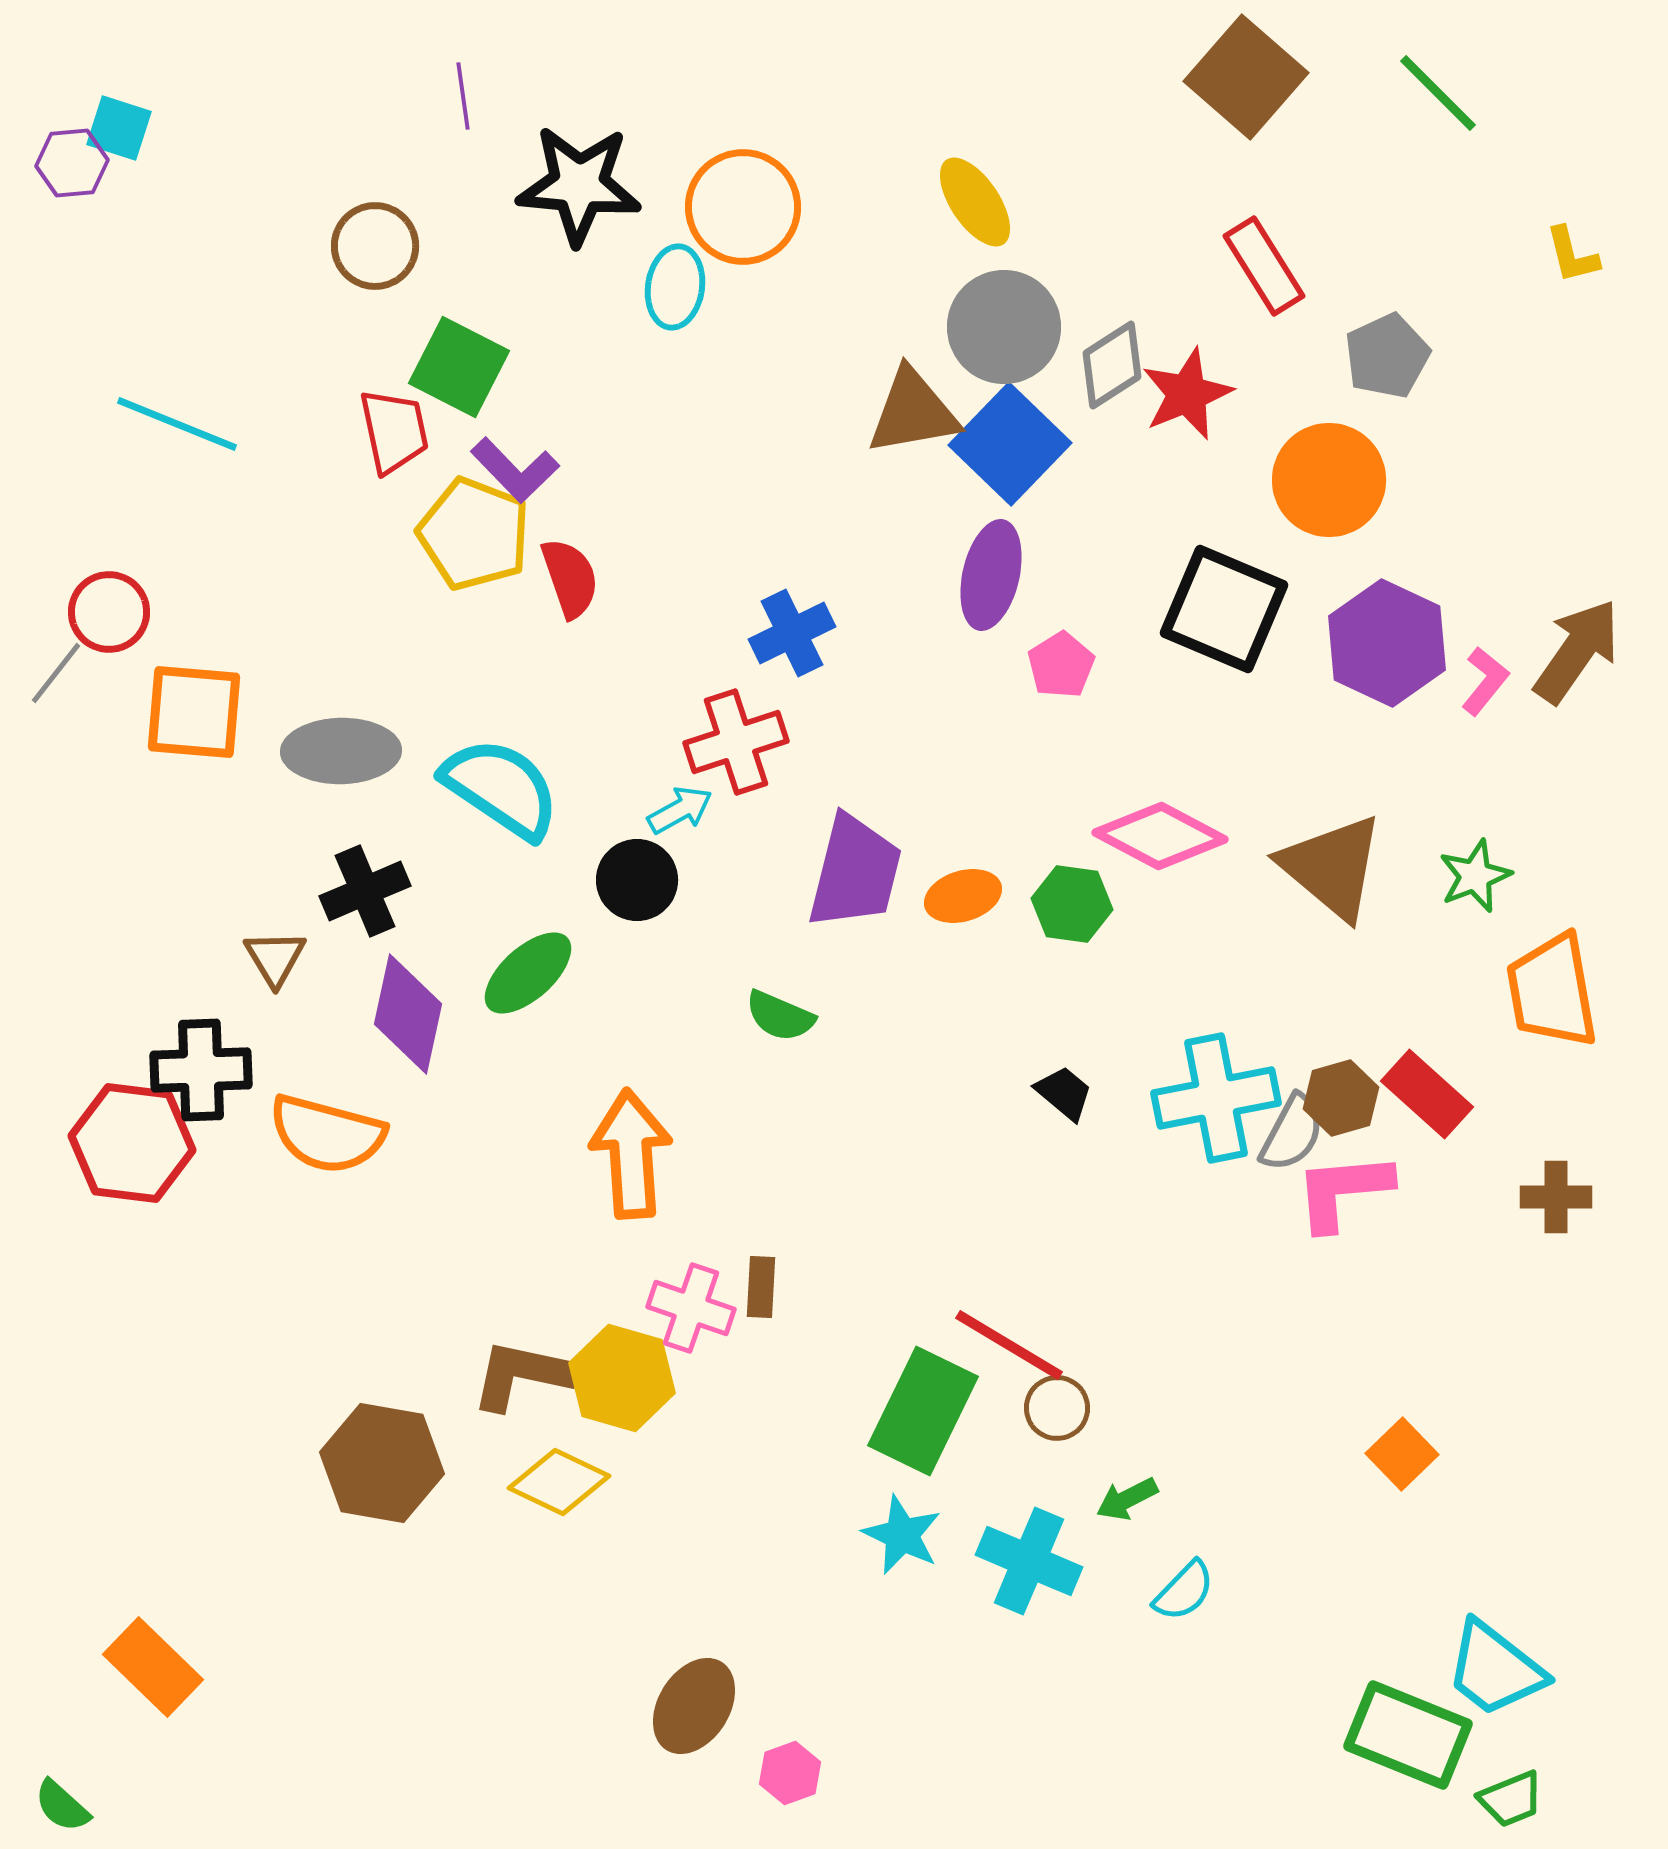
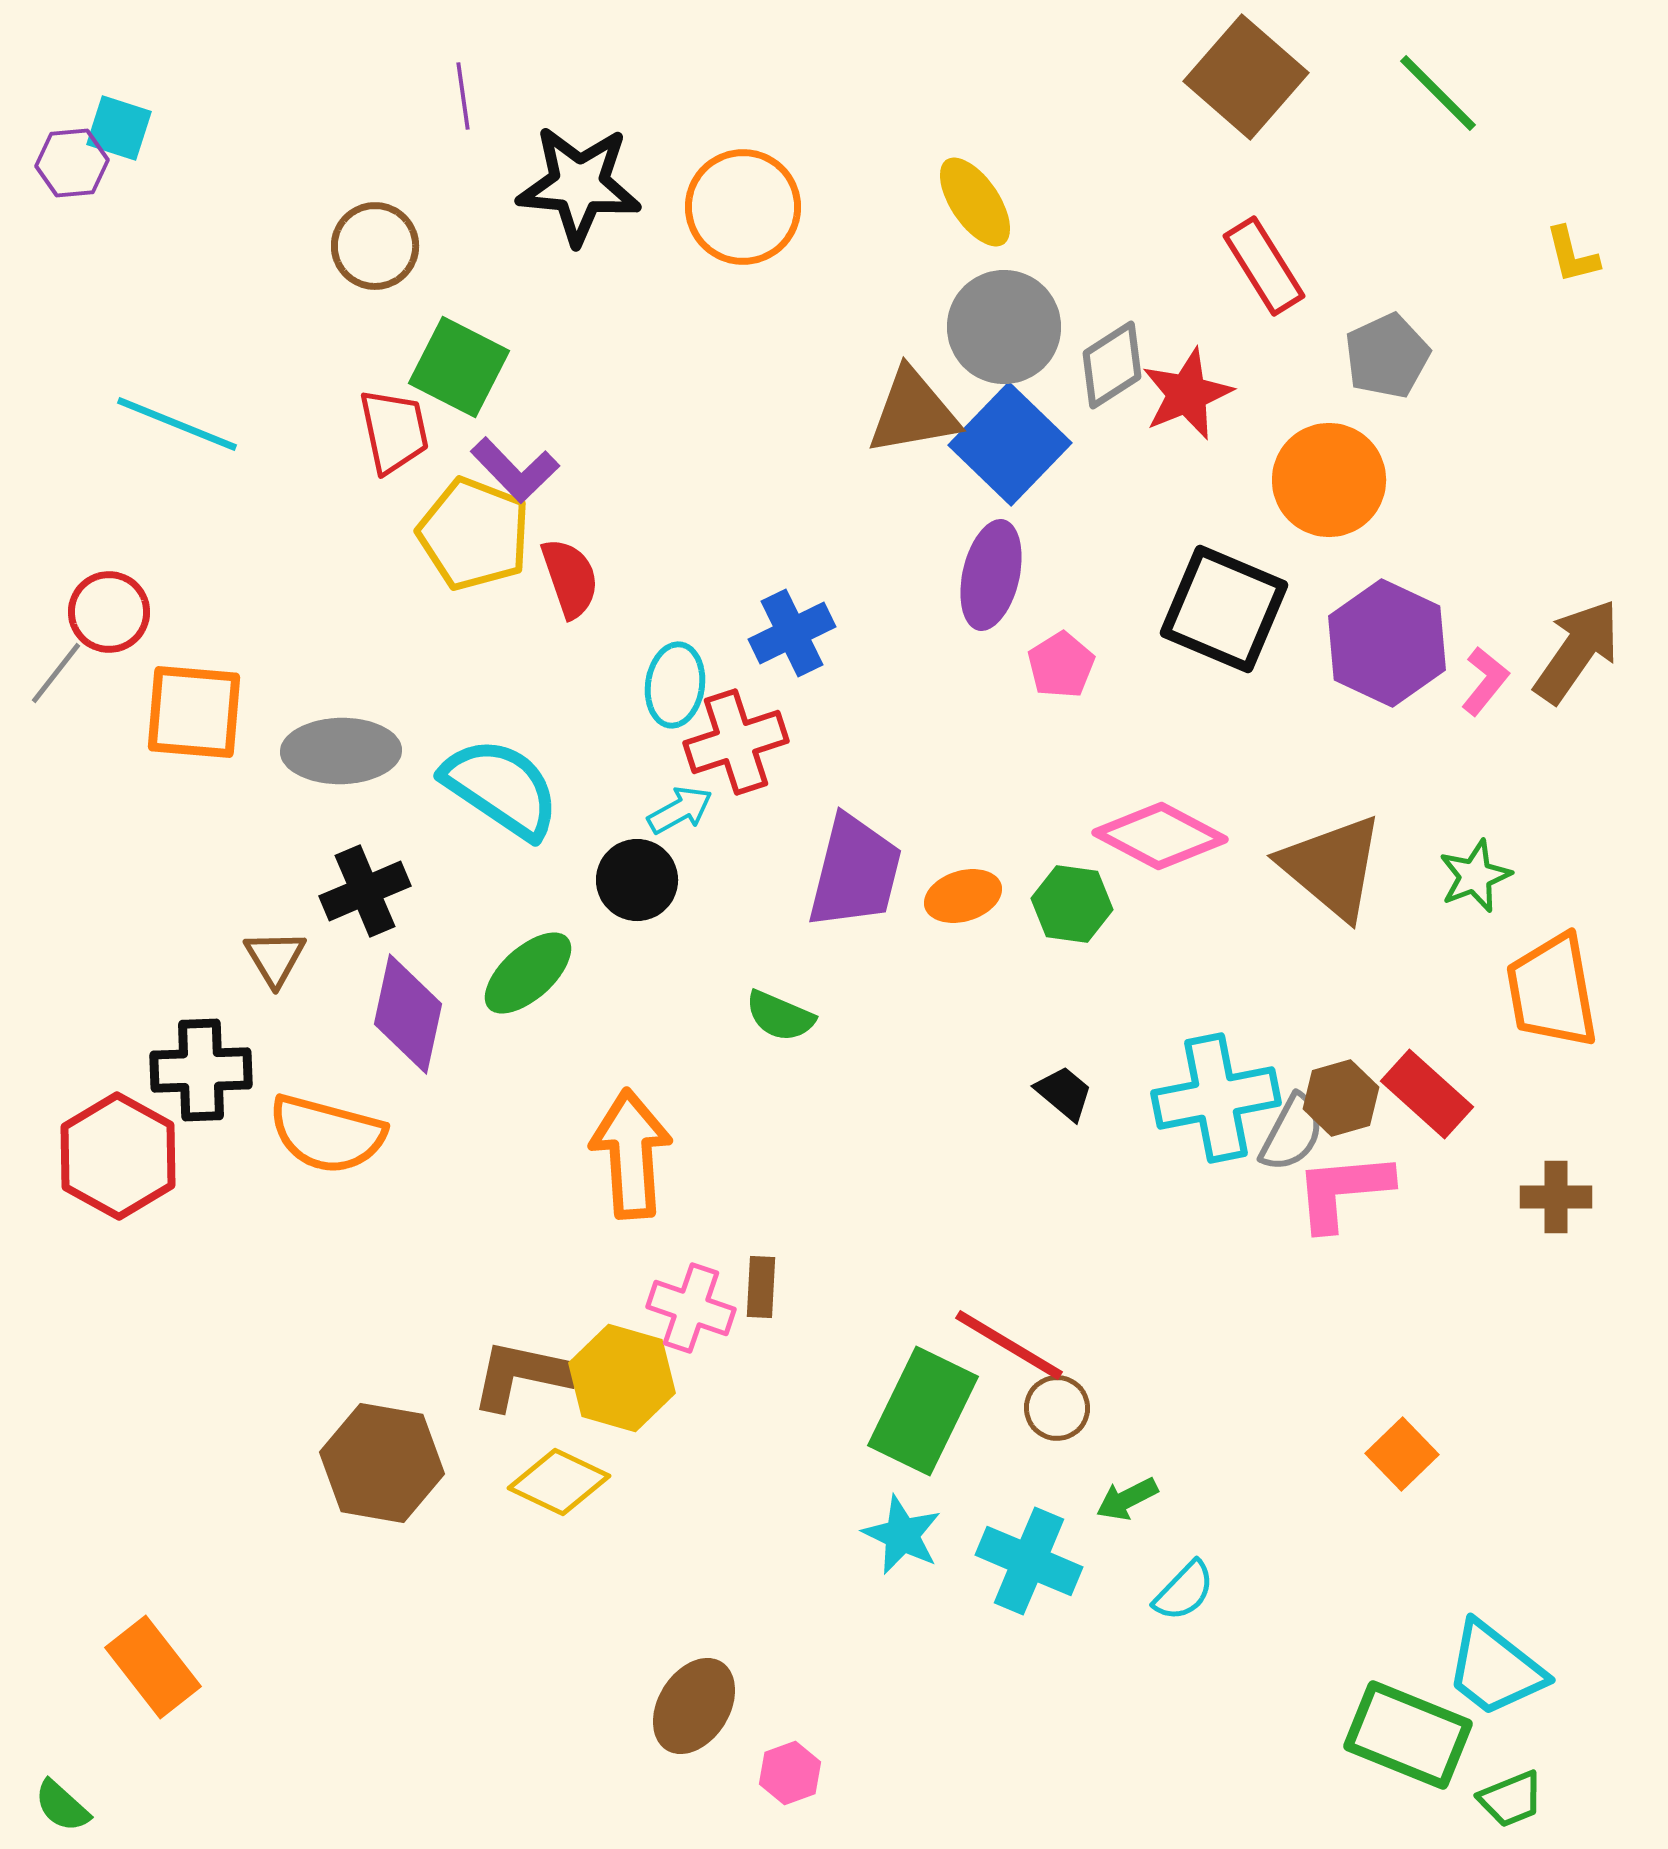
cyan ellipse at (675, 287): moved 398 px down
red hexagon at (132, 1143): moved 14 px left, 13 px down; rotated 22 degrees clockwise
orange rectangle at (153, 1667): rotated 8 degrees clockwise
